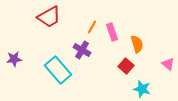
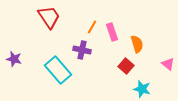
red trapezoid: rotated 95 degrees counterclockwise
purple cross: rotated 18 degrees counterclockwise
purple star: rotated 21 degrees clockwise
